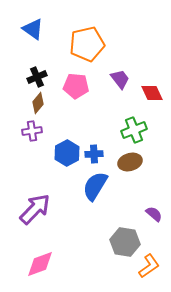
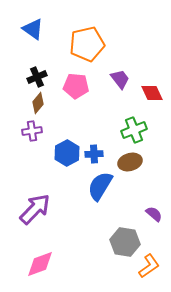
blue semicircle: moved 5 px right
